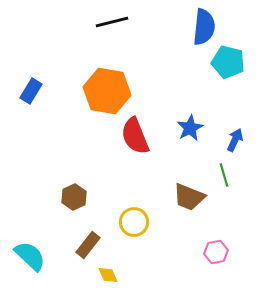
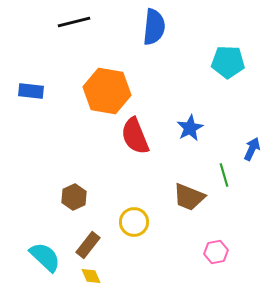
black line: moved 38 px left
blue semicircle: moved 50 px left
cyan pentagon: rotated 12 degrees counterclockwise
blue rectangle: rotated 65 degrees clockwise
blue arrow: moved 17 px right, 9 px down
cyan semicircle: moved 15 px right, 1 px down
yellow diamond: moved 17 px left, 1 px down
